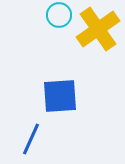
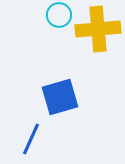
yellow cross: rotated 30 degrees clockwise
blue square: moved 1 px down; rotated 12 degrees counterclockwise
